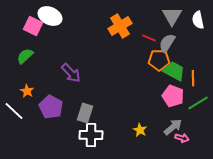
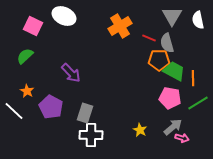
white ellipse: moved 14 px right
gray semicircle: rotated 48 degrees counterclockwise
pink pentagon: moved 3 px left, 2 px down; rotated 10 degrees counterclockwise
